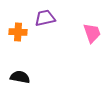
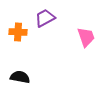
purple trapezoid: rotated 15 degrees counterclockwise
pink trapezoid: moved 6 px left, 4 px down
